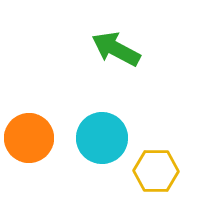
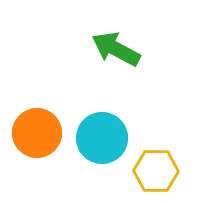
orange circle: moved 8 px right, 5 px up
